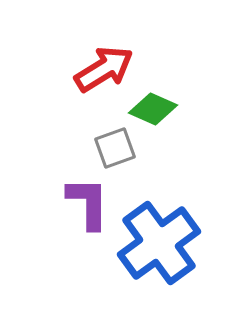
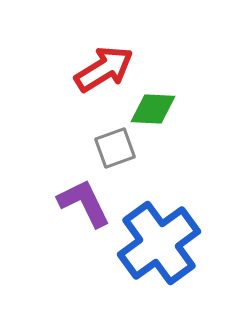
green diamond: rotated 21 degrees counterclockwise
purple L-shape: moved 4 px left; rotated 26 degrees counterclockwise
